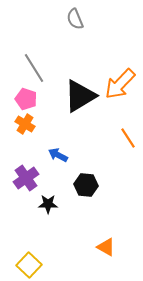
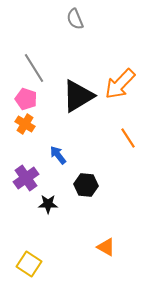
black triangle: moved 2 px left
blue arrow: rotated 24 degrees clockwise
yellow square: moved 1 px up; rotated 10 degrees counterclockwise
